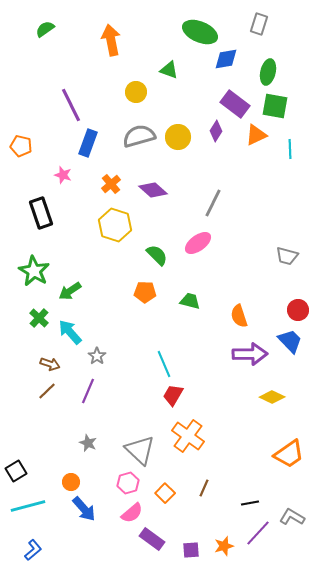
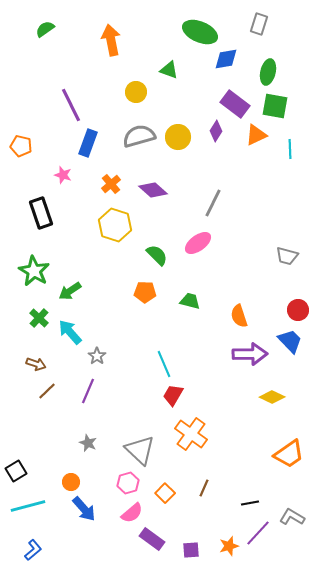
brown arrow at (50, 364): moved 14 px left
orange cross at (188, 436): moved 3 px right, 2 px up
orange star at (224, 546): moved 5 px right
